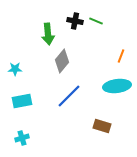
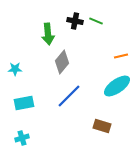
orange line: rotated 56 degrees clockwise
gray diamond: moved 1 px down
cyan ellipse: rotated 28 degrees counterclockwise
cyan rectangle: moved 2 px right, 2 px down
